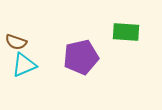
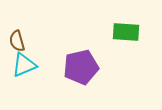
brown semicircle: moved 1 px right, 1 px up; rotated 55 degrees clockwise
purple pentagon: moved 10 px down
